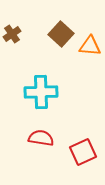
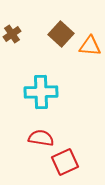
red square: moved 18 px left, 10 px down
